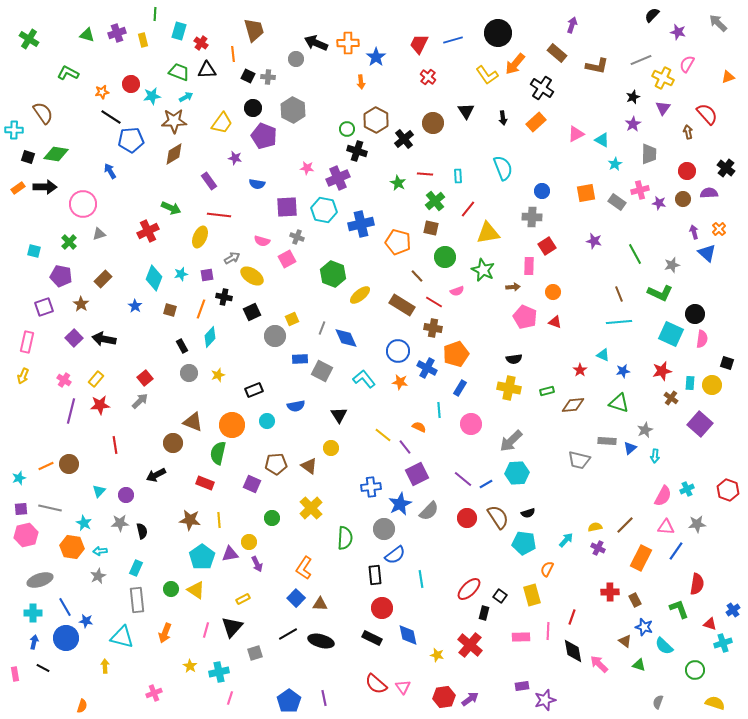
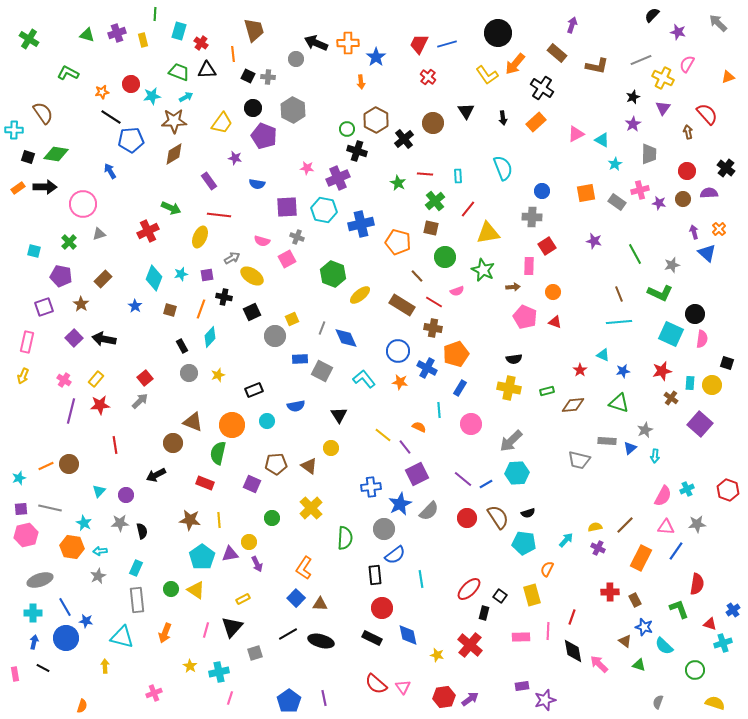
blue line at (453, 40): moved 6 px left, 4 px down
